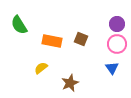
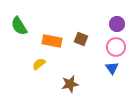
green semicircle: moved 1 px down
pink circle: moved 1 px left, 3 px down
yellow semicircle: moved 2 px left, 4 px up
brown star: moved 1 px down; rotated 12 degrees clockwise
